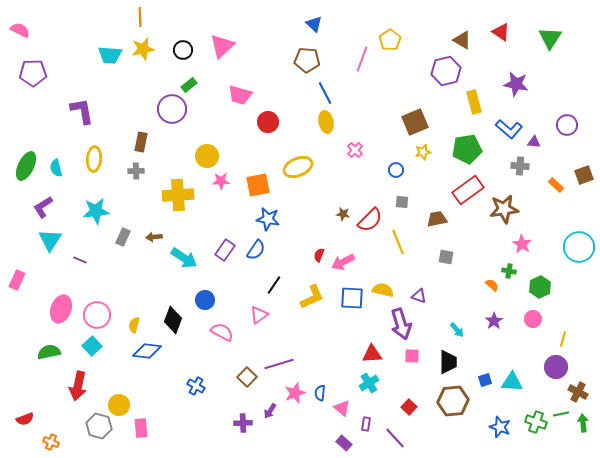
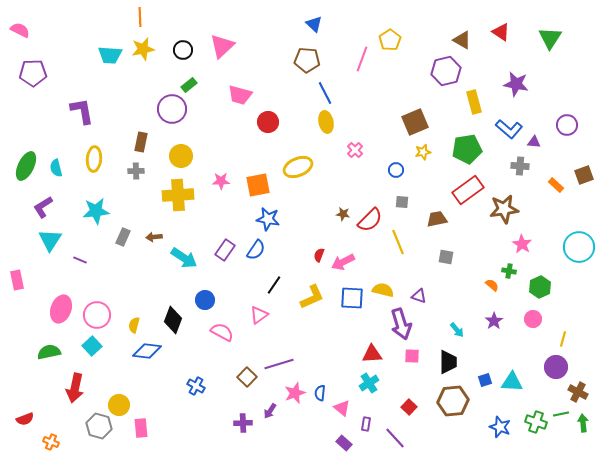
yellow circle at (207, 156): moved 26 px left
pink rectangle at (17, 280): rotated 36 degrees counterclockwise
red arrow at (78, 386): moved 3 px left, 2 px down
